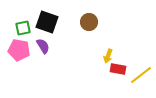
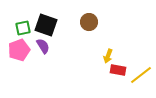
black square: moved 1 px left, 3 px down
pink pentagon: rotated 30 degrees counterclockwise
red rectangle: moved 1 px down
